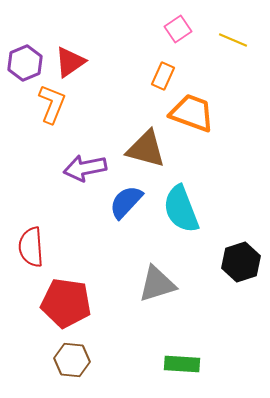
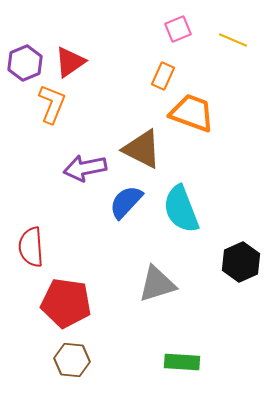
pink square: rotated 12 degrees clockwise
brown triangle: moved 4 px left; rotated 12 degrees clockwise
black hexagon: rotated 6 degrees counterclockwise
green rectangle: moved 2 px up
